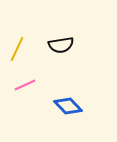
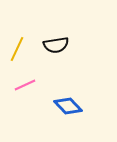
black semicircle: moved 5 px left
